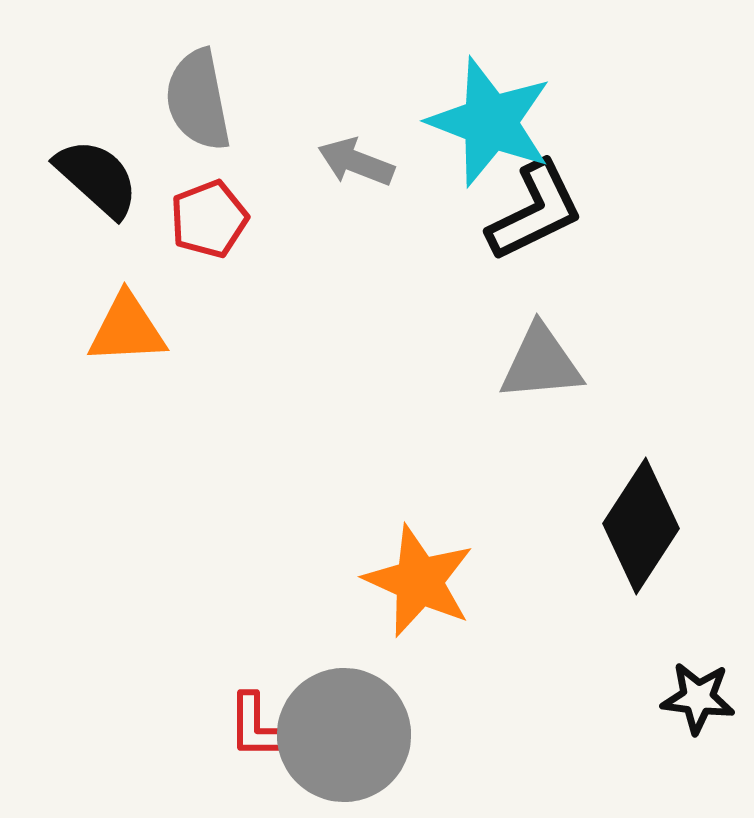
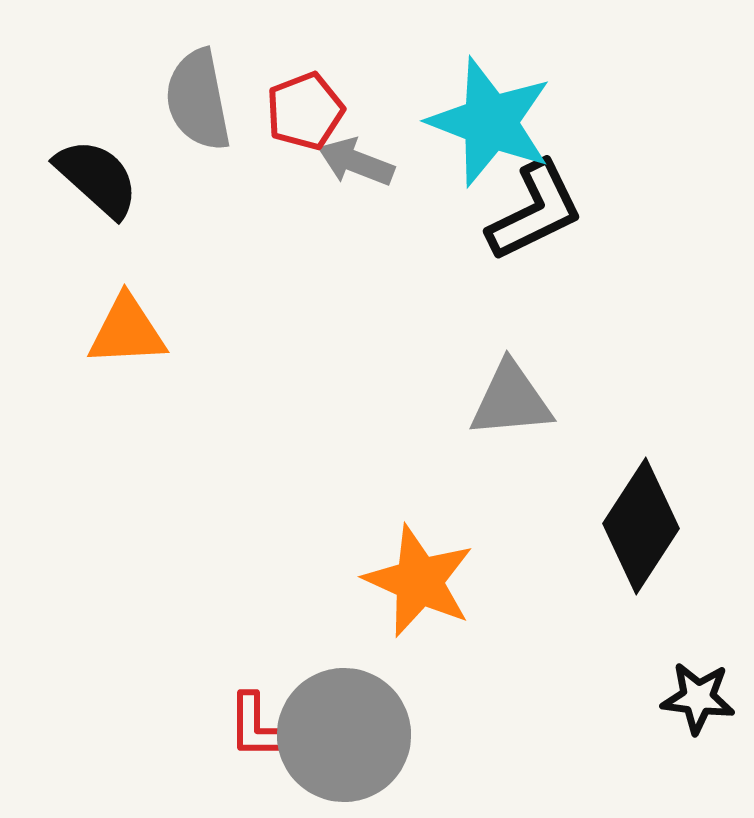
red pentagon: moved 96 px right, 108 px up
orange triangle: moved 2 px down
gray triangle: moved 30 px left, 37 px down
